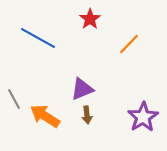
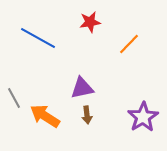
red star: moved 3 px down; rotated 25 degrees clockwise
purple triangle: moved 1 px up; rotated 10 degrees clockwise
gray line: moved 1 px up
